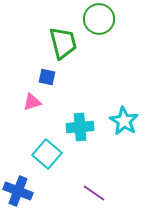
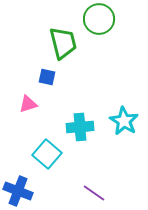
pink triangle: moved 4 px left, 2 px down
